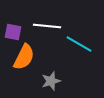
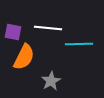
white line: moved 1 px right, 2 px down
cyan line: rotated 32 degrees counterclockwise
gray star: rotated 12 degrees counterclockwise
